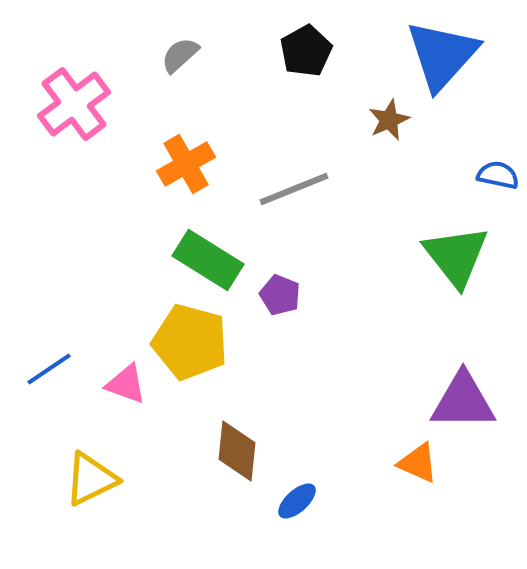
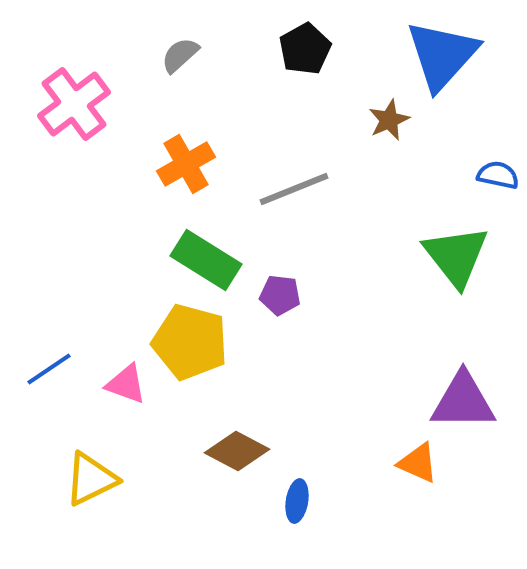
black pentagon: moved 1 px left, 2 px up
green rectangle: moved 2 px left
purple pentagon: rotated 15 degrees counterclockwise
brown diamond: rotated 68 degrees counterclockwise
blue ellipse: rotated 39 degrees counterclockwise
